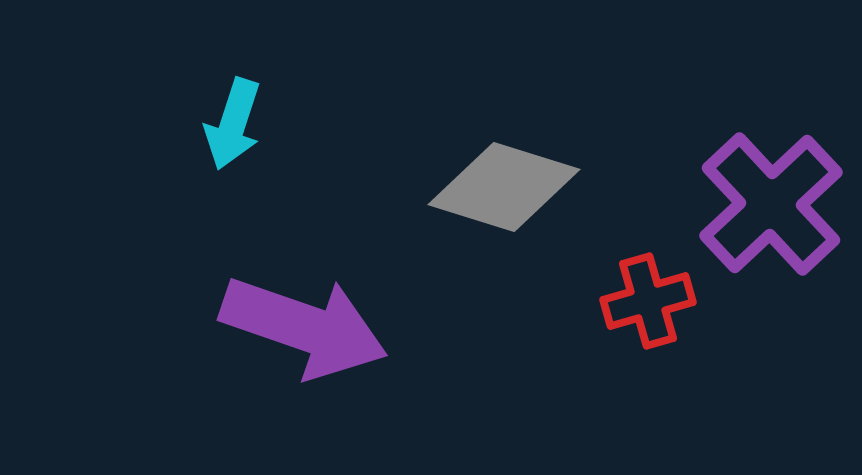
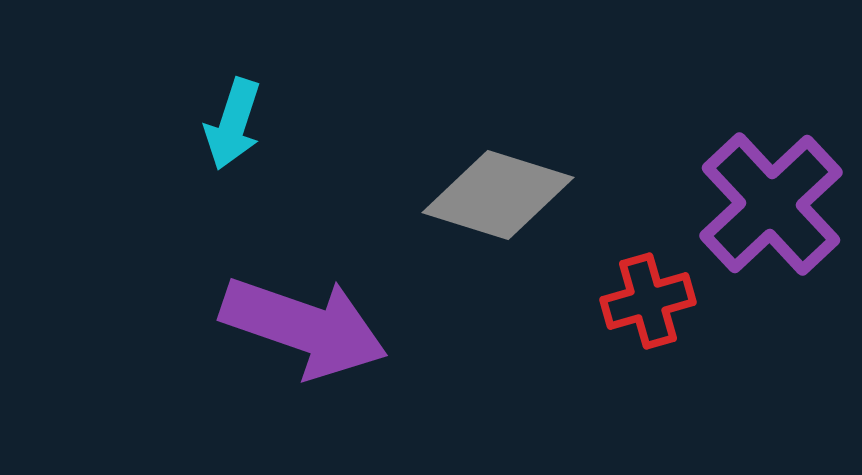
gray diamond: moved 6 px left, 8 px down
